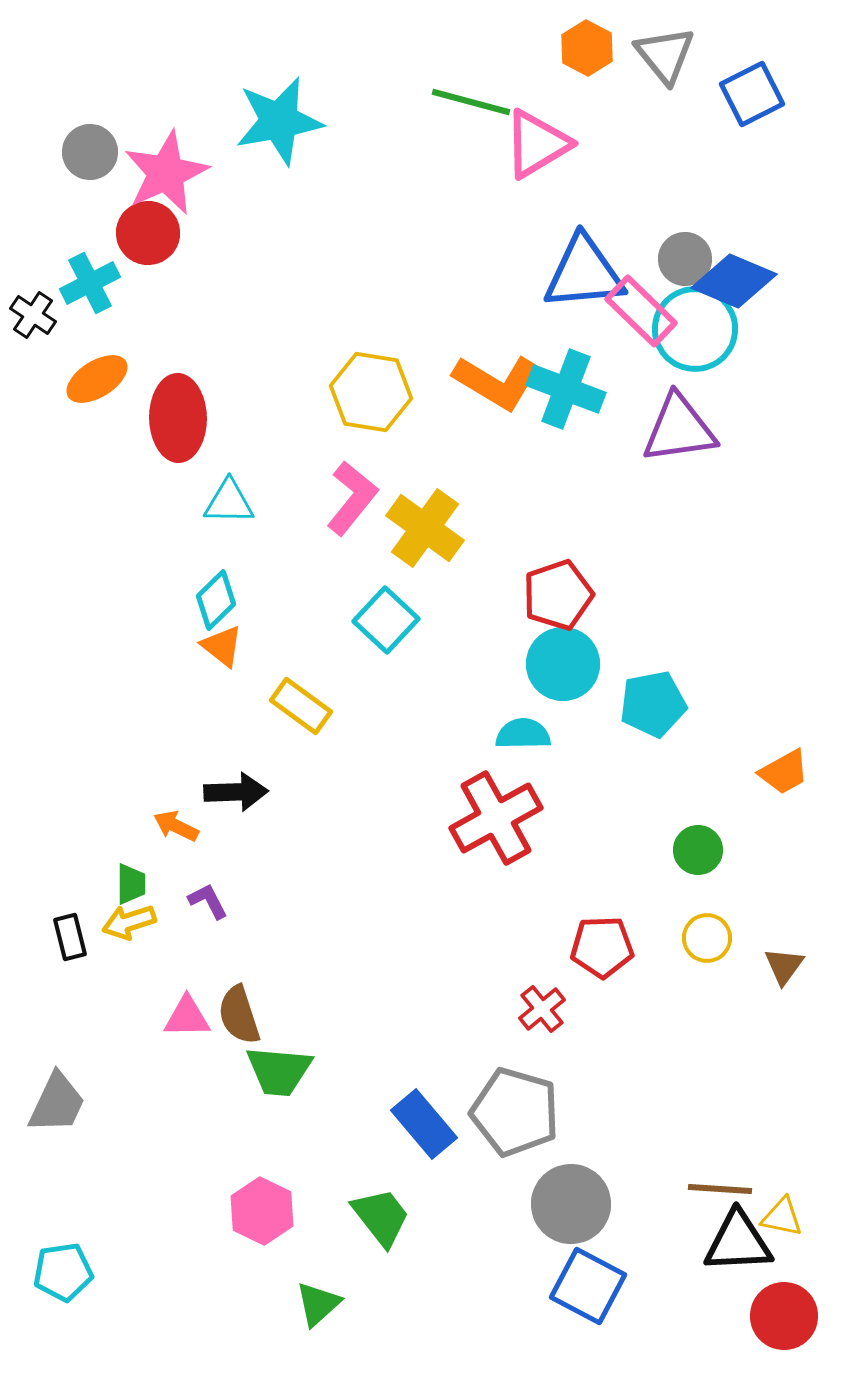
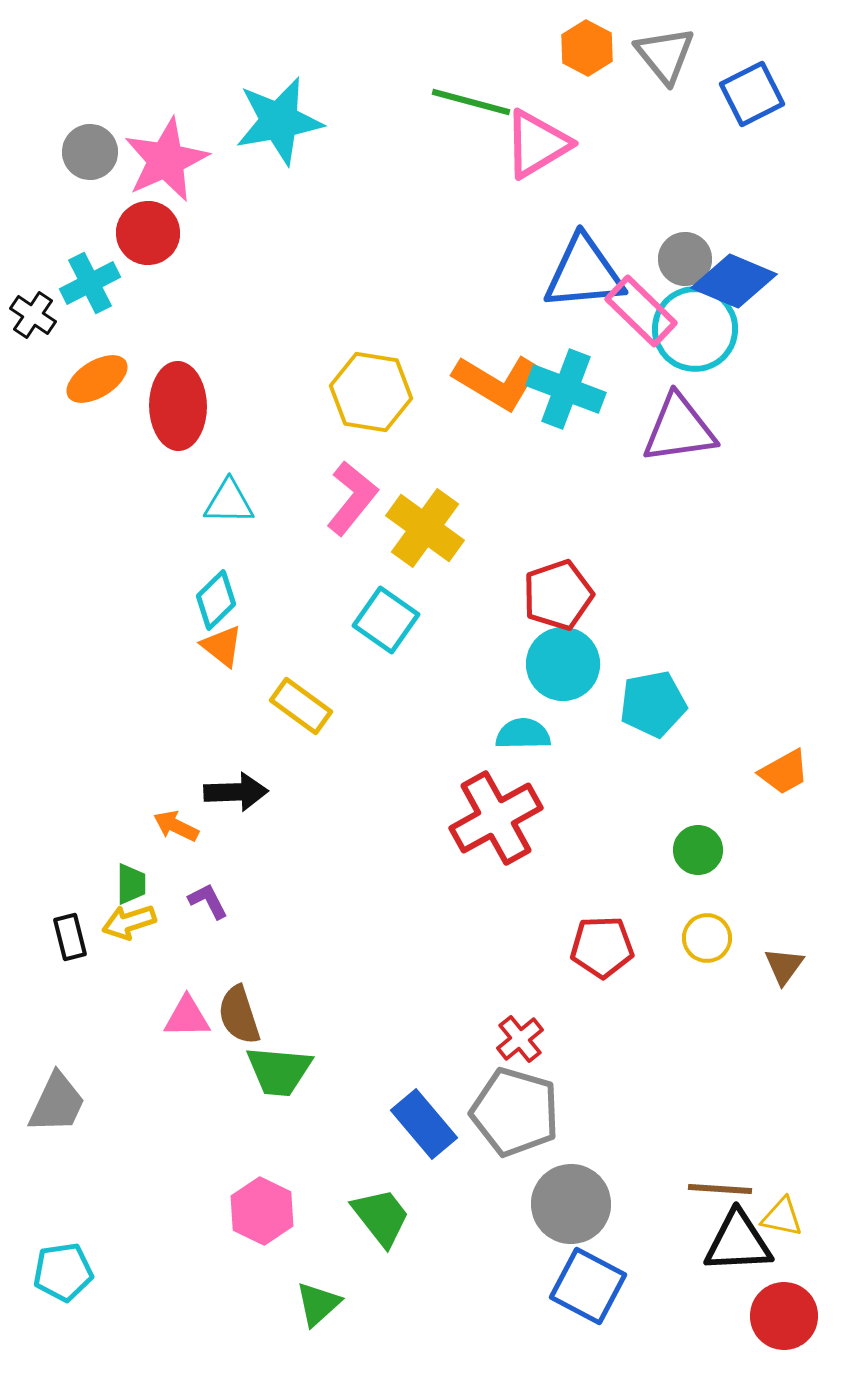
pink star at (166, 173): moved 13 px up
red ellipse at (178, 418): moved 12 px up
cyan square at (386, 620): rotated 8 degrees counterclockwise
red cross at (542, 1009): moved 22 px left, 30 px down
